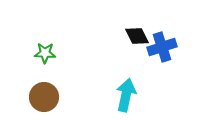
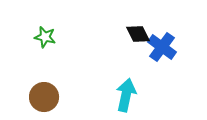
black diamond: moved 1 px right, 2 px up
blue cross: rotated 36 degrees counterclockwise
green star: moved 16 px up; rotated 10 degrees clockwise
